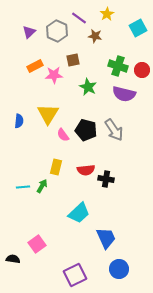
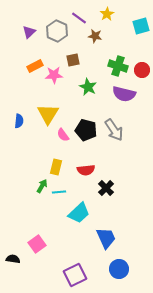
cyan square: moved 3 px right, 2 px up; rotated 12 degrees clockwise
black cross: moved 9 px down; rotated 35 degrees clockwise
cyan line: moved 36 px right, 5 px down
